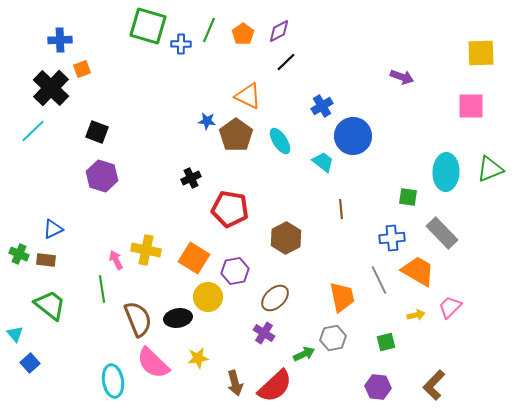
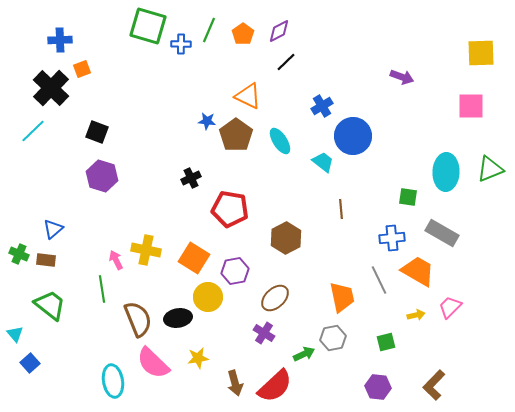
blue triangle at (53, 229): rotated 15 degrees counterclockwise
gray rectangle at (442, 233): rotated 16 degrees counterclockwise
